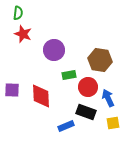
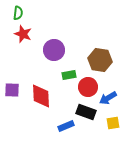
blue arrow: rotated 96 degrees counterclockwise
